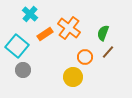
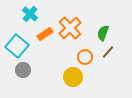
orange cross: moved 1 px right; rotated 10 degrees clockwise
